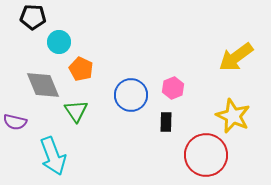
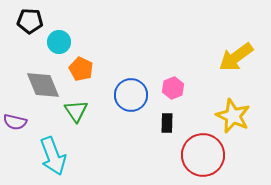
black pentagon: moved 3 px left, 4 px down
black rectangle: moved 1 px right, 1 px down
red circle: moved 3 px left
